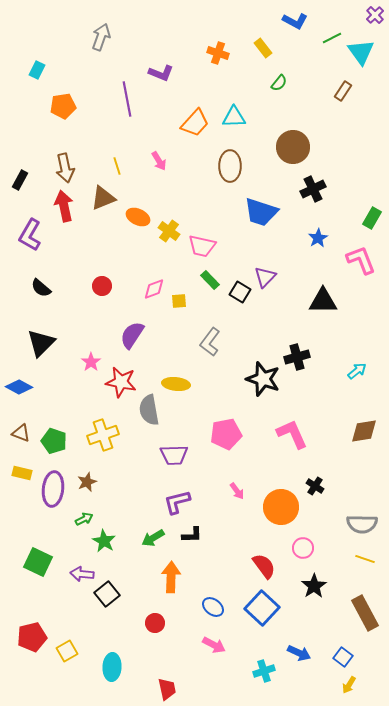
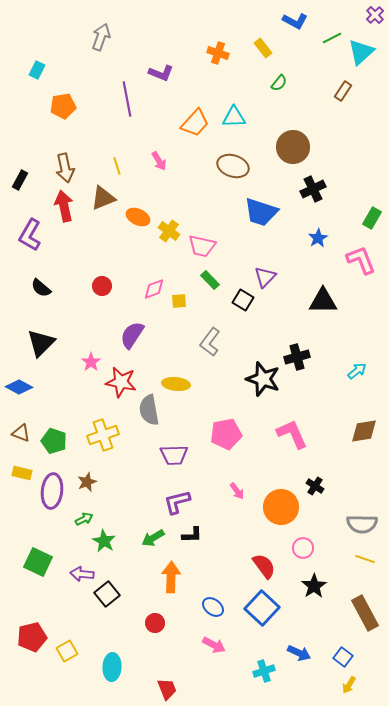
cyan triangle at (361, 52): rotated 24 degrees clockwise
brown ellipse at (230, 166): moved 3 px right; rotated 72 degrees counterclockwise
black square at (240, 292): moved 3 px right, 8 px down
purple ellipse at (53, 489): moved 1 px left, 2 px down
red trapezoid at (167, 689): rotated 10 degrees counterclockwise
